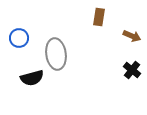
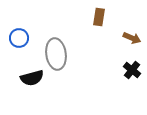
brown arrow: moved 2 px down
